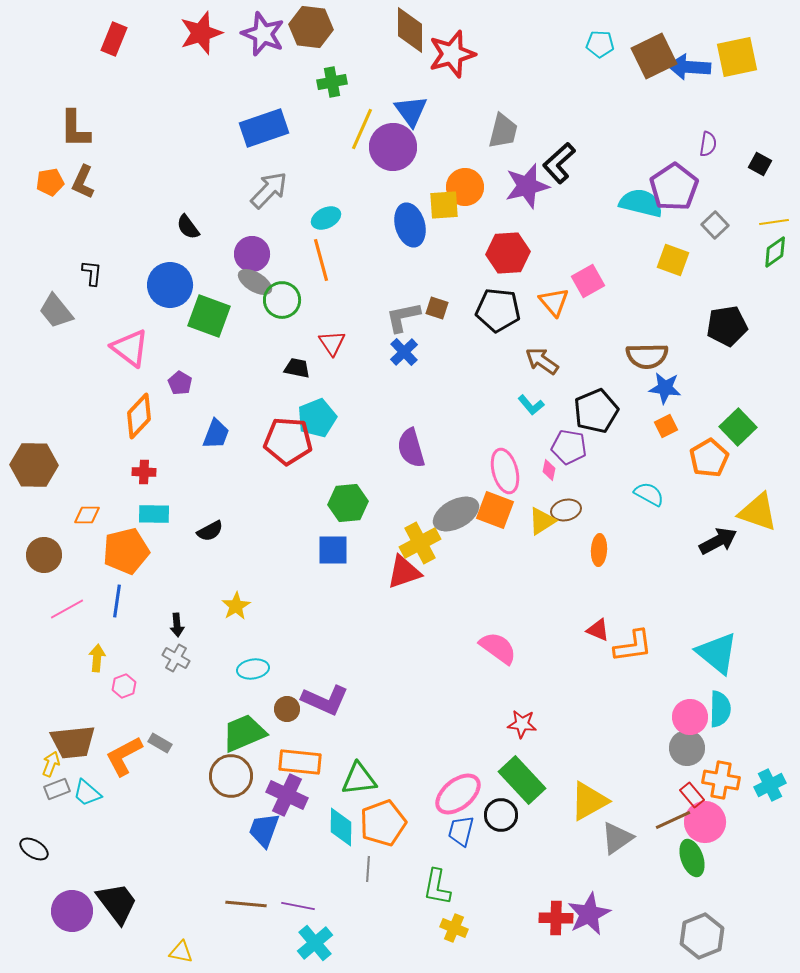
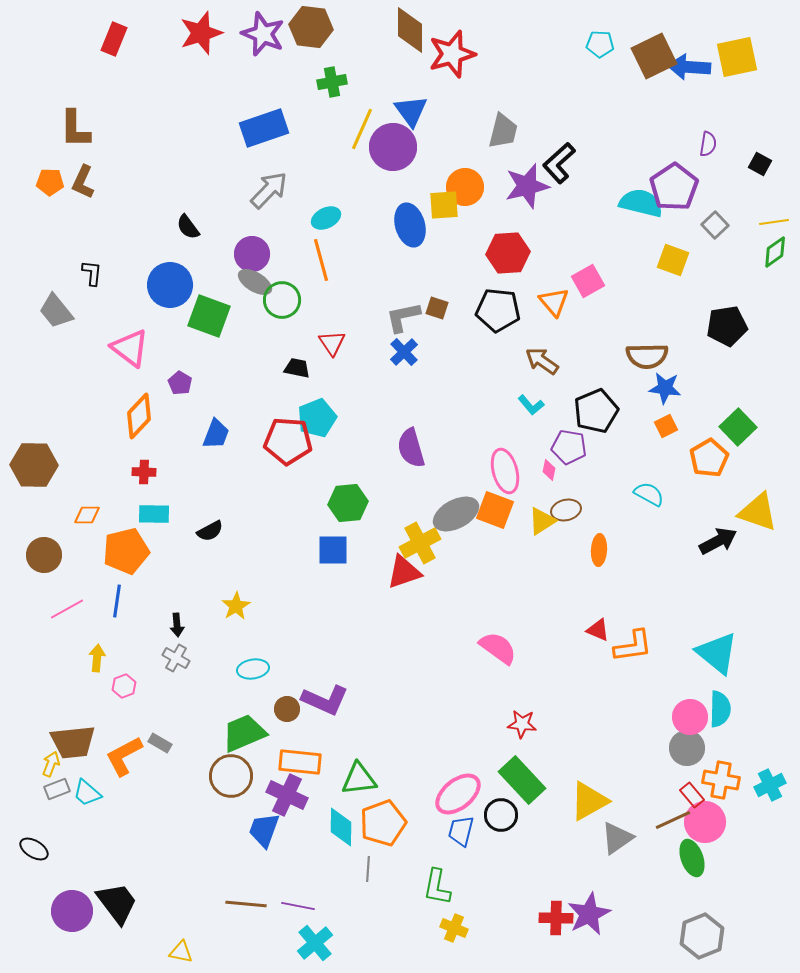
orange pentagon at (50, 182): rotated 12 degrees clockwise
